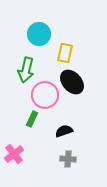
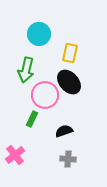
yellow rectangle: moved 5 px right
black ellipse: moved 3 px left
pink cross: moved 1 px right, 1 px down
